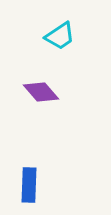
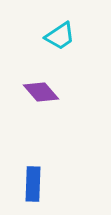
blue rectangle: moved 4 px right, 1 px up
